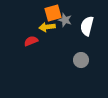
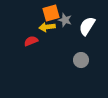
orange square: moved 2 px left
white semicircle: rotated 18 degrees clockwise
